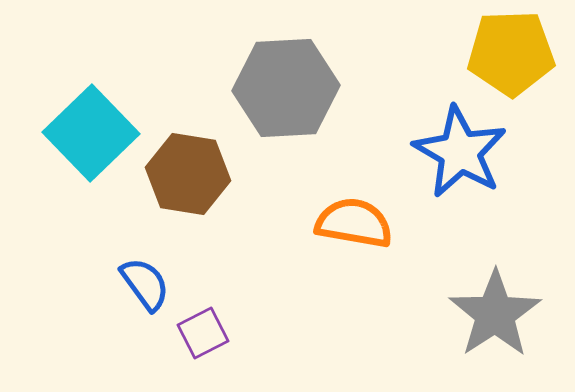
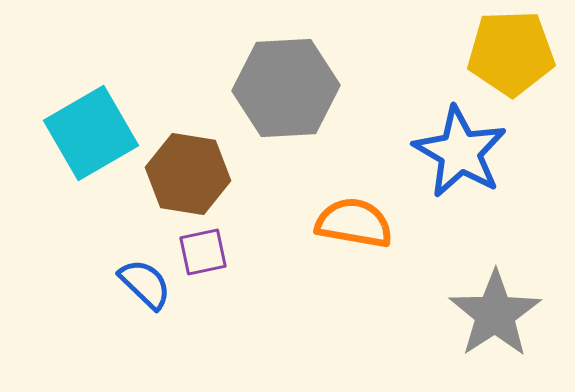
cyan square: rotated 14 degrees clockwise
blue semicircle: rotated 10 degrees counterclockwise
purple square: moved 81 px up; rotated 15 degrees clockwise
